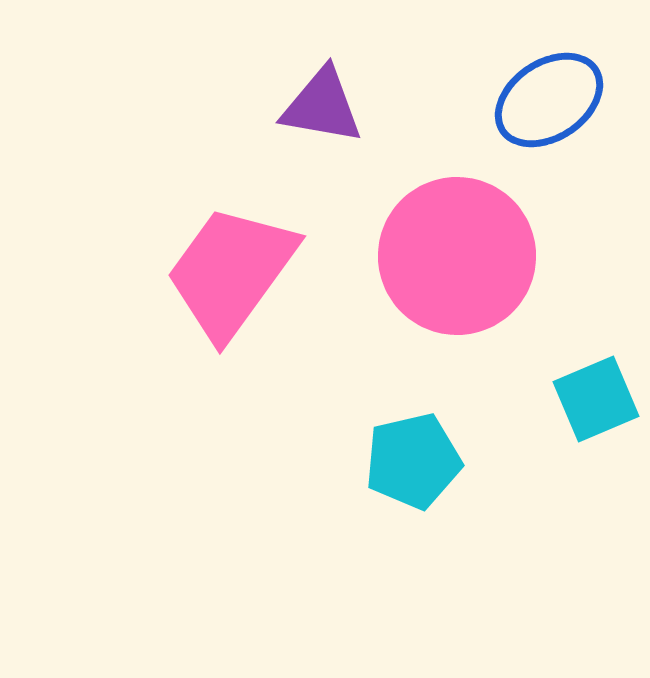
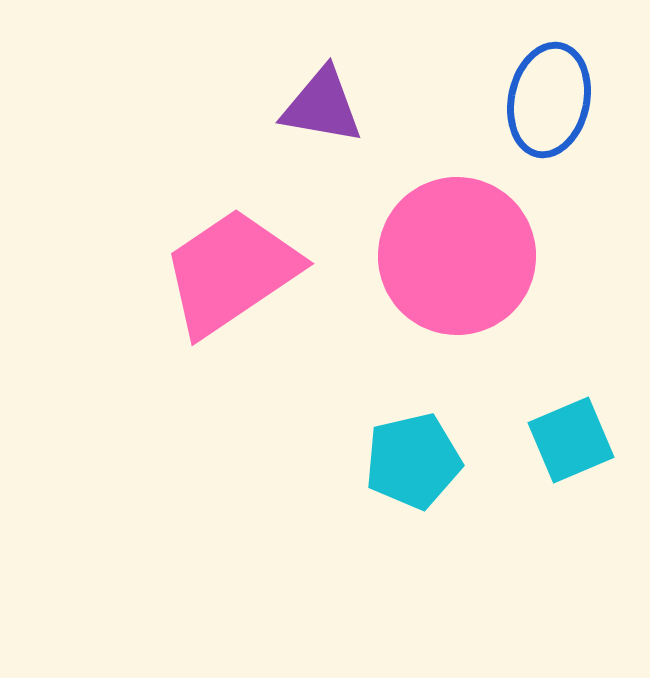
blue ellipse: rotated 44 degrees counterclockwise
pink trapezoid: rotated 20 degrees clockwise
cyan square: moved 25 px left, 41 px down
